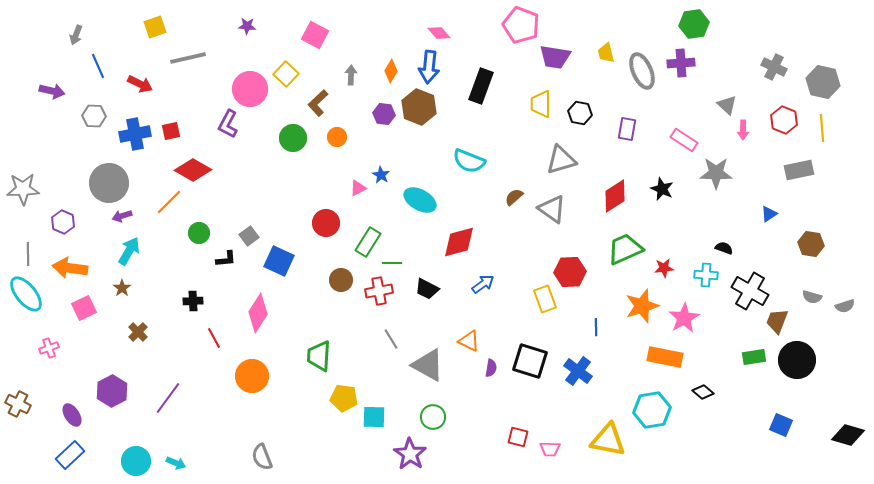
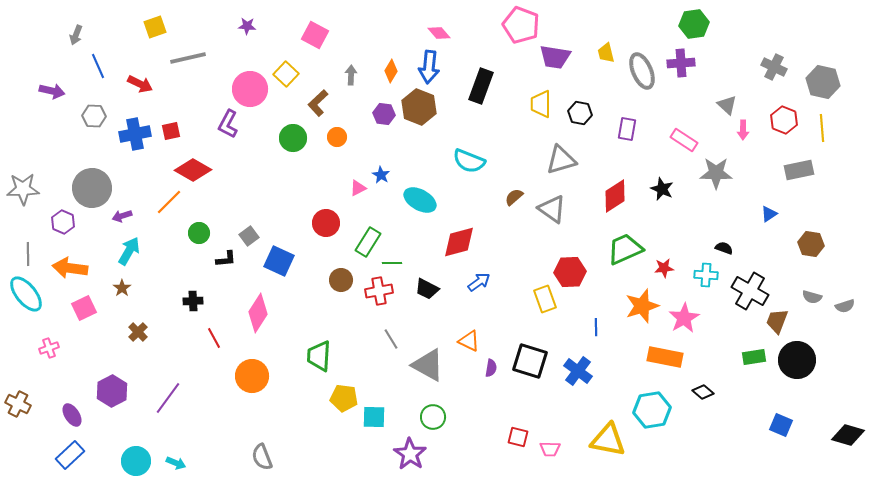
gray circle at (109, 183): moved 17 px left, 5 px down
blue arrow at (483, 284): moved 4 px left, 2 px up
